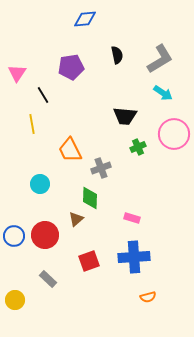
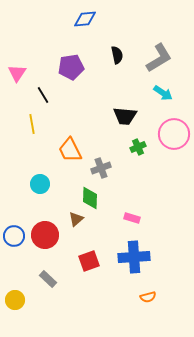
gray L-shape: moved 1 px left, 1 px up
